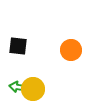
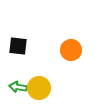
yellow circle: moved 6 px right, 1 px up
